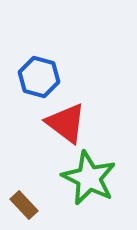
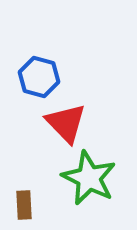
red triangle: rotated 9 degrees clockwise
brown rectangle: rotated 40 degrees clockwise
